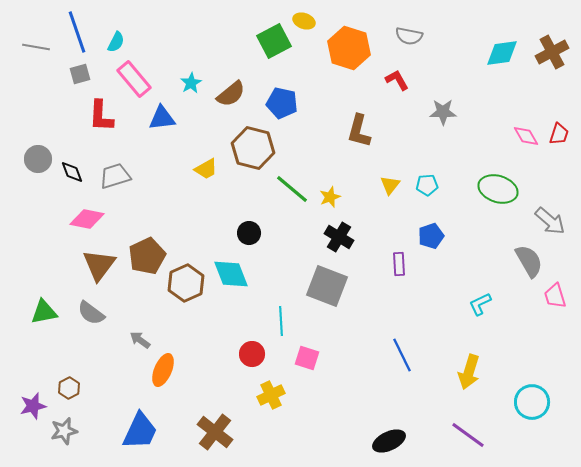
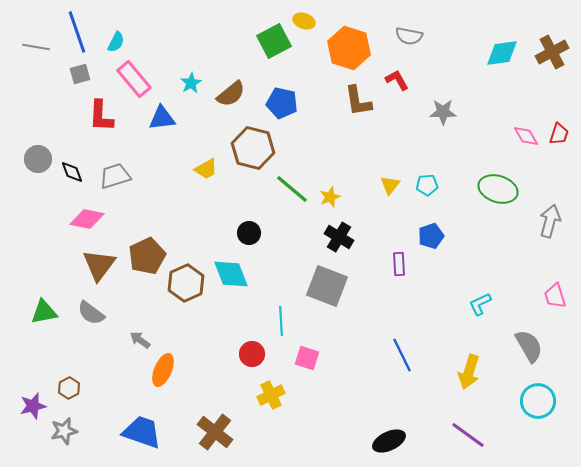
brown L-shape at (359, 131): moved 1 px left, 30 px up; rotated 24 degrees counterclockwise
gray arrow at (550, 221): rotated 116 degrees counterclockwise
gray semicircle at (529, 261): moved 85 px down
cyan circle at (532, 402): moved 6 px right, 1 px up
blue trapezoid at (140, 431): moved 2 px right, 1 px down; rotated 96 degrees counterclockwise
